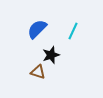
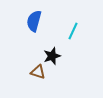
blue semicircle: moved 3 px left, 8 px up; rotated 30 degrees counterclockwise
black star: moved 1 px right, 1 px down
